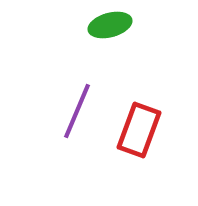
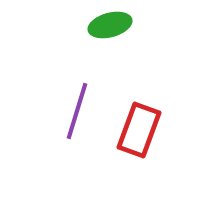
purple line: rotated 6 degrees counterclockwise
